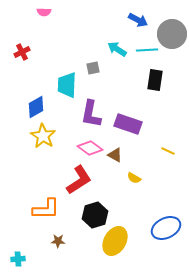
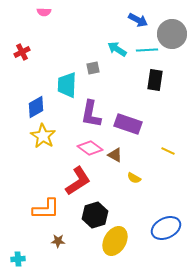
red L-shape: moved 1 px left, 1 px down
